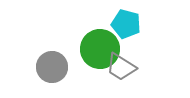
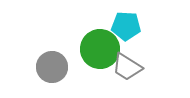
cyan pentagon: moved 2 px down; rotated 12 degrees counterclockwise
gray trapezoid: moved 6 px right
